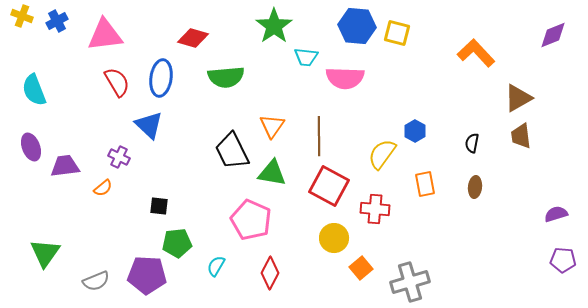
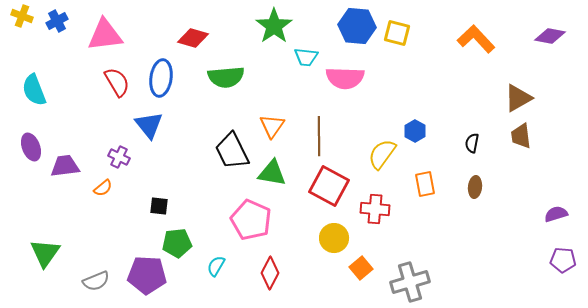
purple diamond at (553, 35): moved 3 px left, 1 px down; rotated 32 degrees clockwise
orange L-shape at (476, 53): moved 14 px up
blue triangle at (149, 125): rotated 8 degrees clockwise
